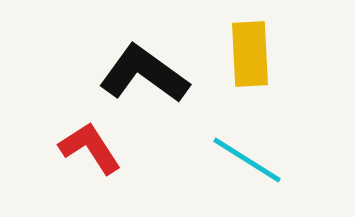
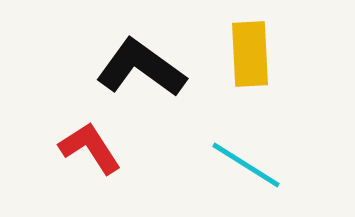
black L-shape: moved 3 px left, 6 px up
cyan line: moved 1 px left, 5 px down
